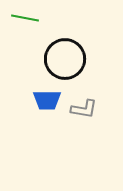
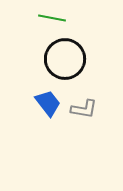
green line: moved 27 px right
blue trapezoid: moved 1 px right, 3 px down; rotated 128 degrees counterclockwise
